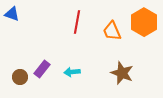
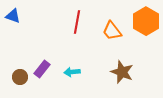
blue triangle: moved 1 px right, 2 px down
orange hexagon: moved 2 px right, 1 px up
orange trapezoid: rotated 15 degrees counterclockwise
brown star: moved 1 px up
